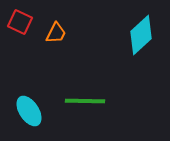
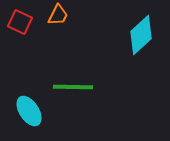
orange trapezoid: moved 2 px right, 18 px up
green line: moved 12 px left, 14 px up
